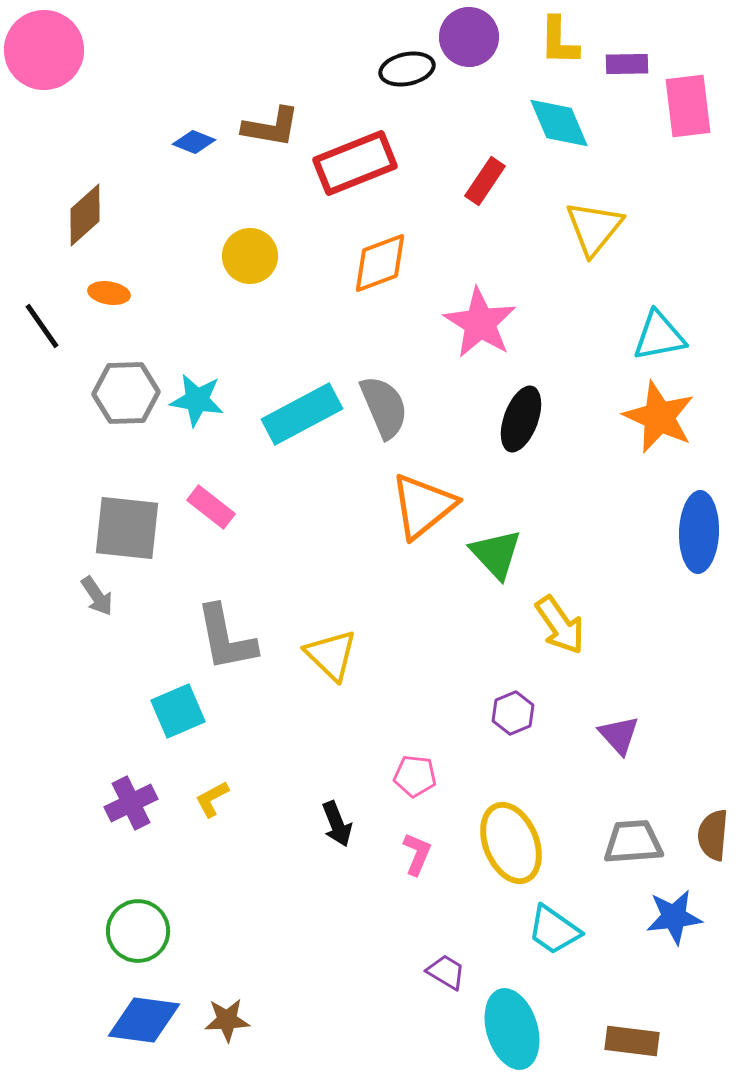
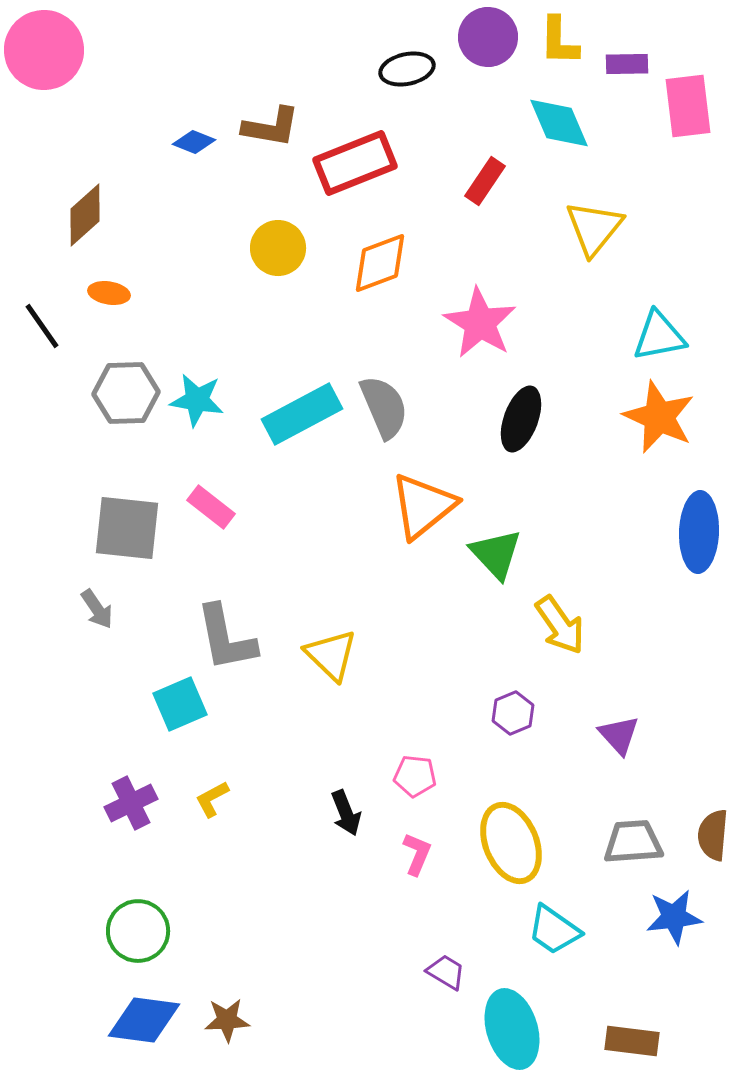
purple circle at (469, 37): moved 19 px right
yellow circle at (250, 256): moved 28 px right, 8 px up
gray arrow at (97, 596): moved 13 px down
cyan square at (178, 711): moved 2 px right, 7 px up
black arrow at (337, 824): moved 9 px right, 11 px up
